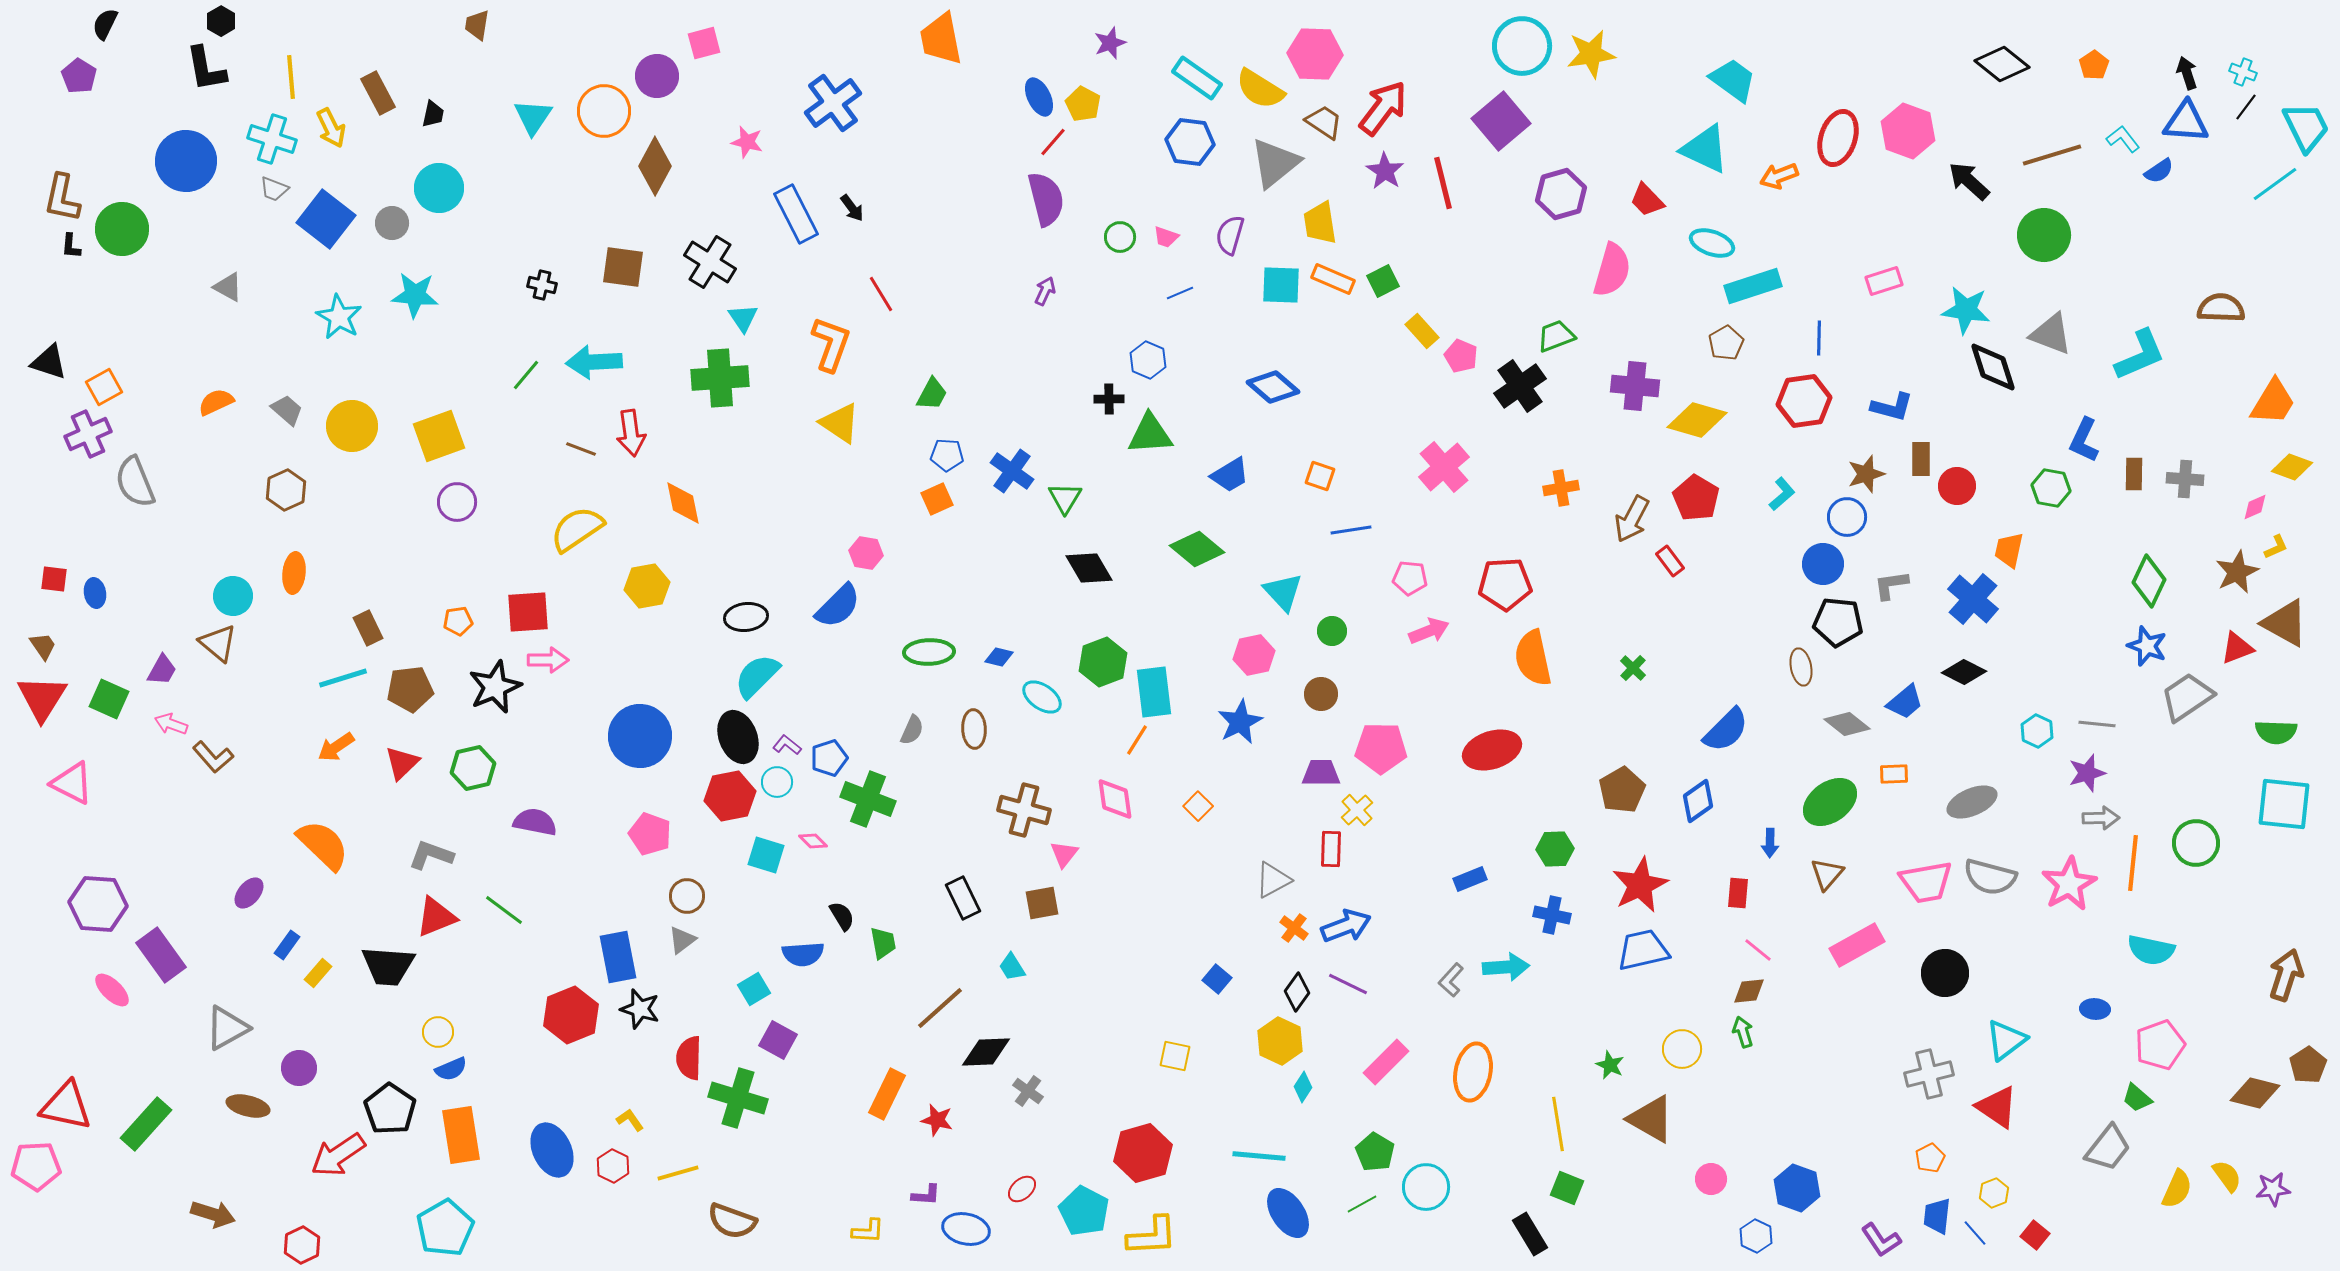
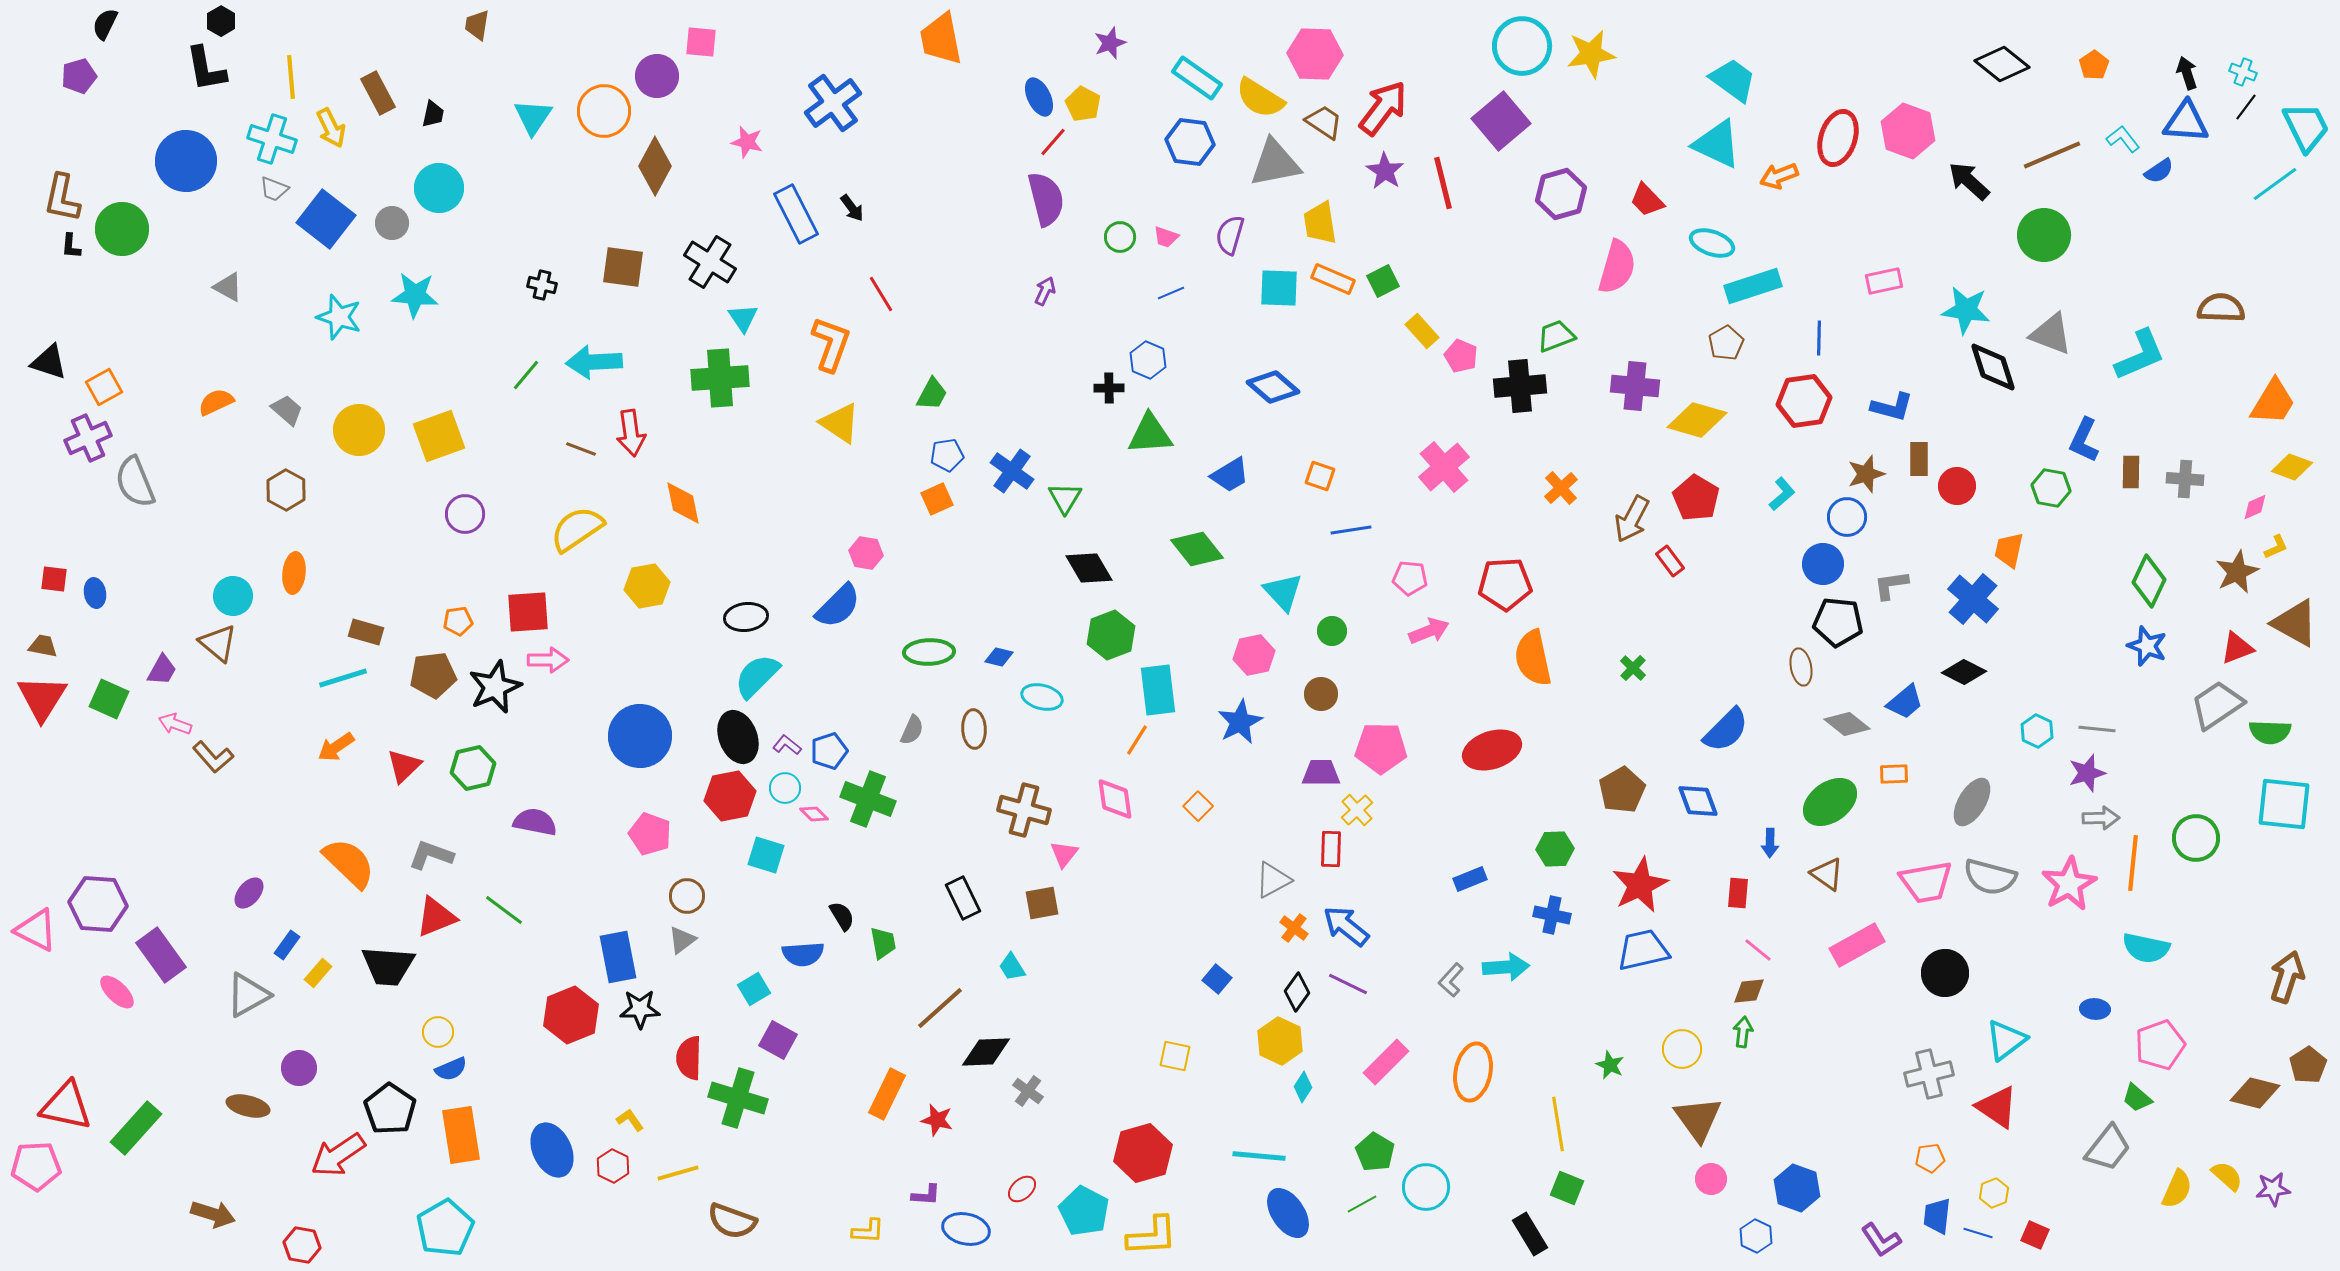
pink square at (704, 43): moved 3 px left, 1 px up; rotated 20 degrees clockwise
purple pentagon at (79, 76): rotated 24 degrees clockwise
yellow semicircle at (1260, 89): moved 9 px down
cyan triangle at (1705, 149): moved 12 px right, 5 px up
brown line at (2052, 155): rotated 6 degrees counterclockwise
gray triangle at (1275, 163): rotated 28 degrees clockwise
pink semicircle at (1612, 270): moved 5 px right, 3 px up
pink rectangle at (1884, 281): rotated 6 degrees clockwise
cyan square at (1281, 285): moved 2 px left, 3 px down
blue line at (1180, 293): moved 9 px left
cyan star at (339, 317): rotated 12 degrees counterclockwise
black cross at (1520, 386): rotated 30 degrees clockwise
black cross at (1109, 399): moved 11 px up
yellow circle at (352, 426): moved 7 px right, 4 px down
purple cross at (88, 434): moved 4 px down
blue pentagon at (947, 455): rotated 12 degrees counterclockwise
brown rectangle at (1921, 459): moved 2 px left
brown rectangle at (2134, 474): moved 3 px left, 2 px up
orange cross at (1561, 488): rotated 32 degrees counterclockwise
brown hexagon at (286, 490): rotated 6 degrees counterclockwise
purple circle at (457, 502): moved 8 px right, 12 px down
green diamond at (1197, 549): rotated 12 degrees clockwise
brown triangle at (2285, 623): moved 10 px right
brown rectangle at (368, 628): moved 2 px left, 4 px down; rotated 48 degrees counterclockwise
brown trapezoid at (43, 646): rotated 44 degrees counterclockwise
green hexagon at (1103, 662): moved 8 px right, 27 px up
brown pentagon at (410, 689): moved 23 px right, 14 px up
cyan rectangle at (1154, 692): moved 4 px right, 2 px up
cyan ellipse at (1042, 697): rotated 21 degrees counterclockwise
gray trapezoid at (2187, 697): moved 30 px right, 8 px down
pink arrow at (171, 724): moved 4 px right
gray line at (2097, 724): moved 5 px down
green semicircle at (2276, 732): moved 6 px left
blue pentagon at (829, 758): moved 7 px up
red triangle at (402, 763): moved 2 px right, 3 px down
cyan circle at (777, 782): moved 8 px right, 6 px down
pink triangle at (72, 783): moved 36 px left, 147 px down
blue diamond at (1698, 801): rotated 75 degrees counterclockwise
gray ellipse at (1972, 802): rotated 36 degrees counterclockwise
pink diamond at (813, 841): moved 1 px right, 27 px up
green circle at (2196, 843): moved 5 px up
orange semicircle at (323, 845): moved 26 px right, 18 px down
brown triangle at (1827, 874): rotated 36 degrees counterclockwise
blue arrow at (1346, 926): rotated 120 degrees counterclockwise
cyan semicircle at (2151, 950): moved 5 px left, 2 px up
brown arrow at (2286, 975): moved 1 px right, 2 px down
pink ellipse at (112, 990): moved 5 px right, 2 px down
black star at (640, 1009): rotated 18 degrees counterclockwise
gray triangle at (227, 1028): moved 21 px right, 33 px up
green arrow at (1743, 1032): rotated 24 degrees clockwise
brown triangle at (1651, 1119): moved 47 px right; rotated 24 degrees clockwise
green rectangle at (146, 1124): moved 10 px left, 4 px down
orange pentagon at (1930, 1158): rotated 20 degrees clockwise
yellow semicircle at (2227, 1176): rotated 12 degrees counterclockwise
blue line at (1975, 1233): moved 3 px right; rotated 32 degrees counterclockwise
red square at (2035, 1235): rotated 16 degrees counterclockwise
red hexagon at (302, 1245): rotated 24 degrees counterclockwise
